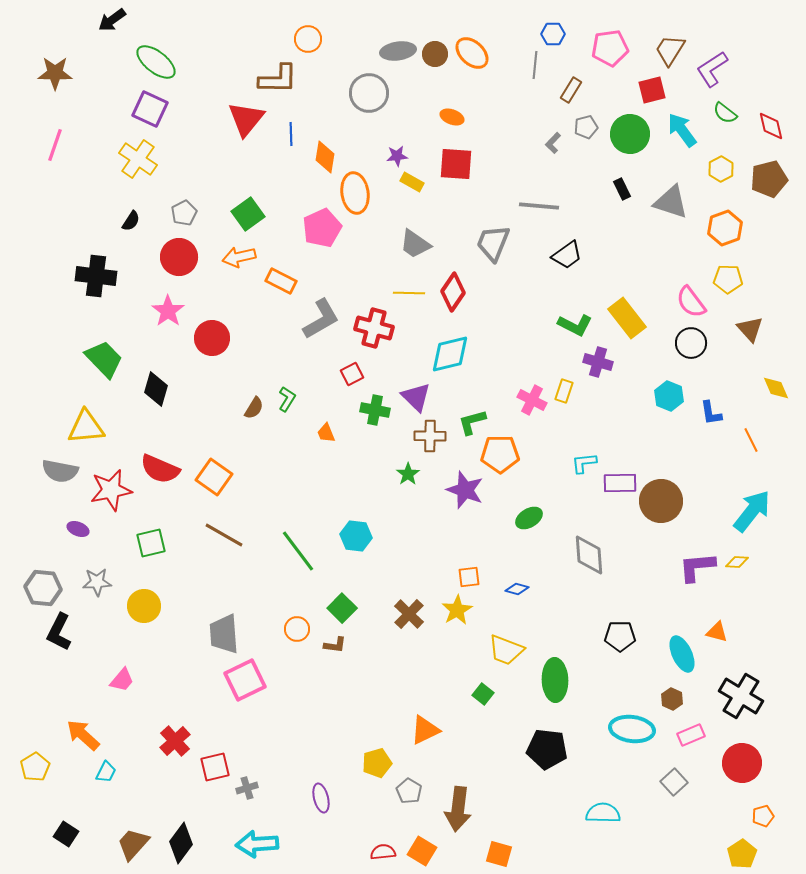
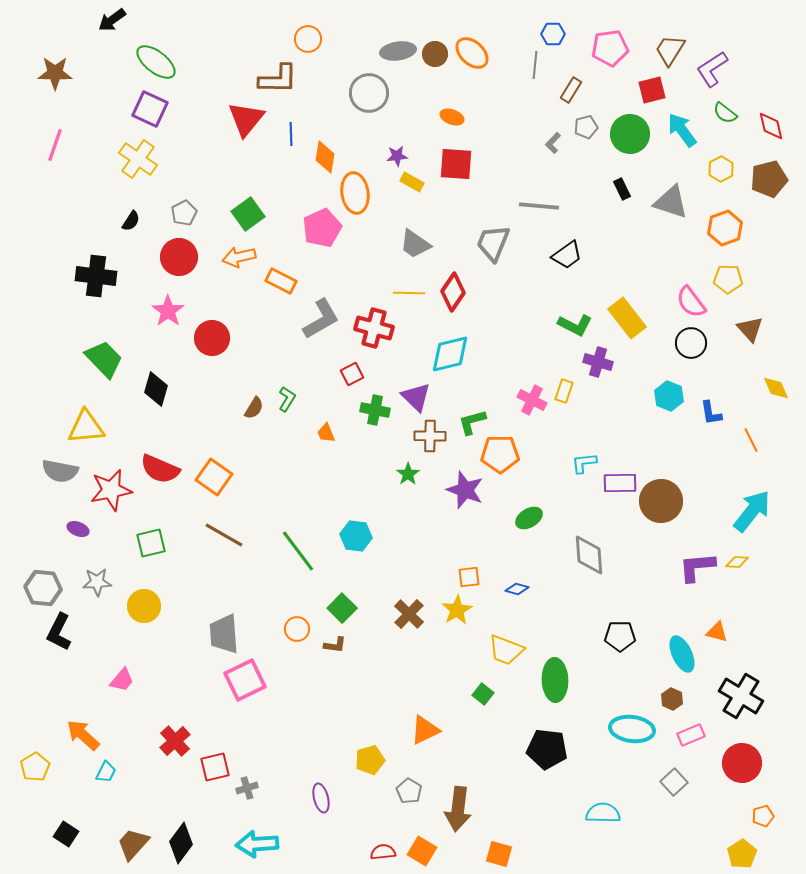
yellow pentagon at (377, 763): moved 7 px left, 3 px up
